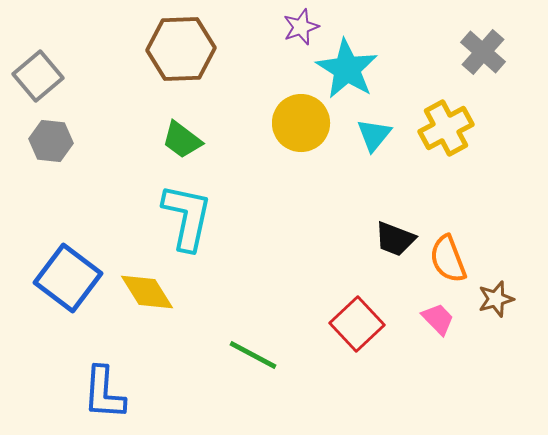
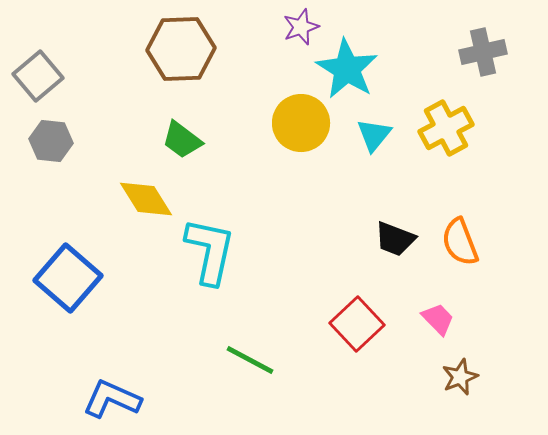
gray cross: rotated 36 degrees clockwise
cyan L-shape: moved 23 px right, 34 px down
orange semicircle: moved 12 px right, 17 px up
blue square: rotated 4 degrees clockwise
yellow diamond: moved 1 px left, 93 px up
brown star: moved 36 px left, 78 px down; rotated 6 degrees counterclockwise
green line: moved 3 px left, 5 px down
blue L-shape: moved 8 px right, 6 px down; rotated 110 degrees clockwise
